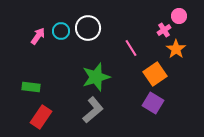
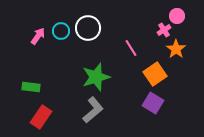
pink circle: moved 2 px left
